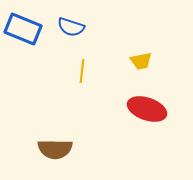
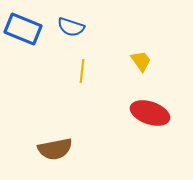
yellow trapezoid: rotated 115 degrees counterclockwise
red ellipse: moved 3 px right, 4 px down
brown semicircle: rotated 12 degrees counterclockwise
